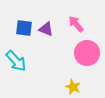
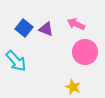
pink arrow: rotated 24 degrees counterclockwise
blue square: rotated 30 degrees clockwise
pink circle: moved 2 px left, 1 px up
